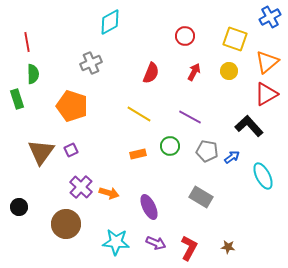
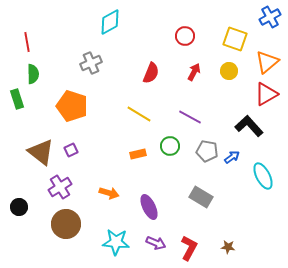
brown triangle: rotated 28 degrees counterclockwise
purple cross: moved 21 px left; rotated 15 degrees clockwise
